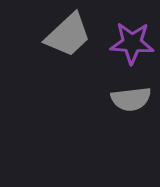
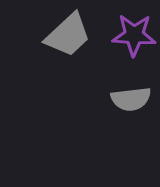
purple star: moved 2 px right, 8 px up
